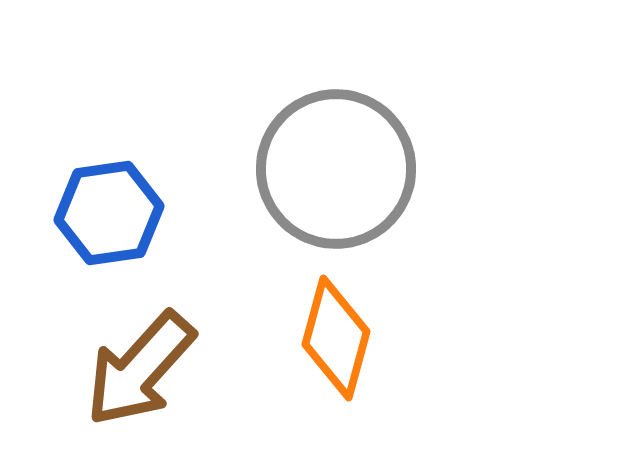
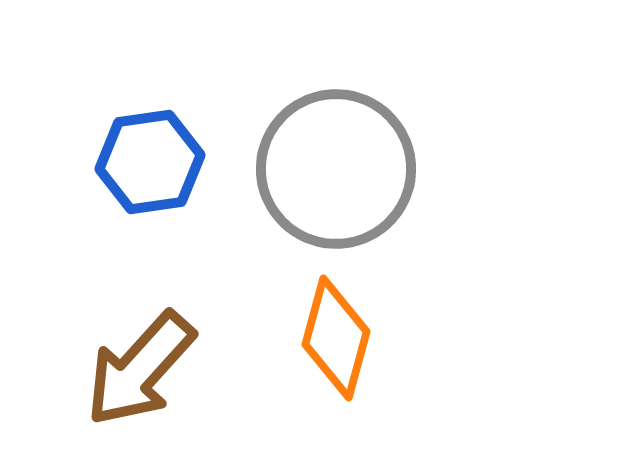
blue hexagon: moved 41 px right, 51 px up
